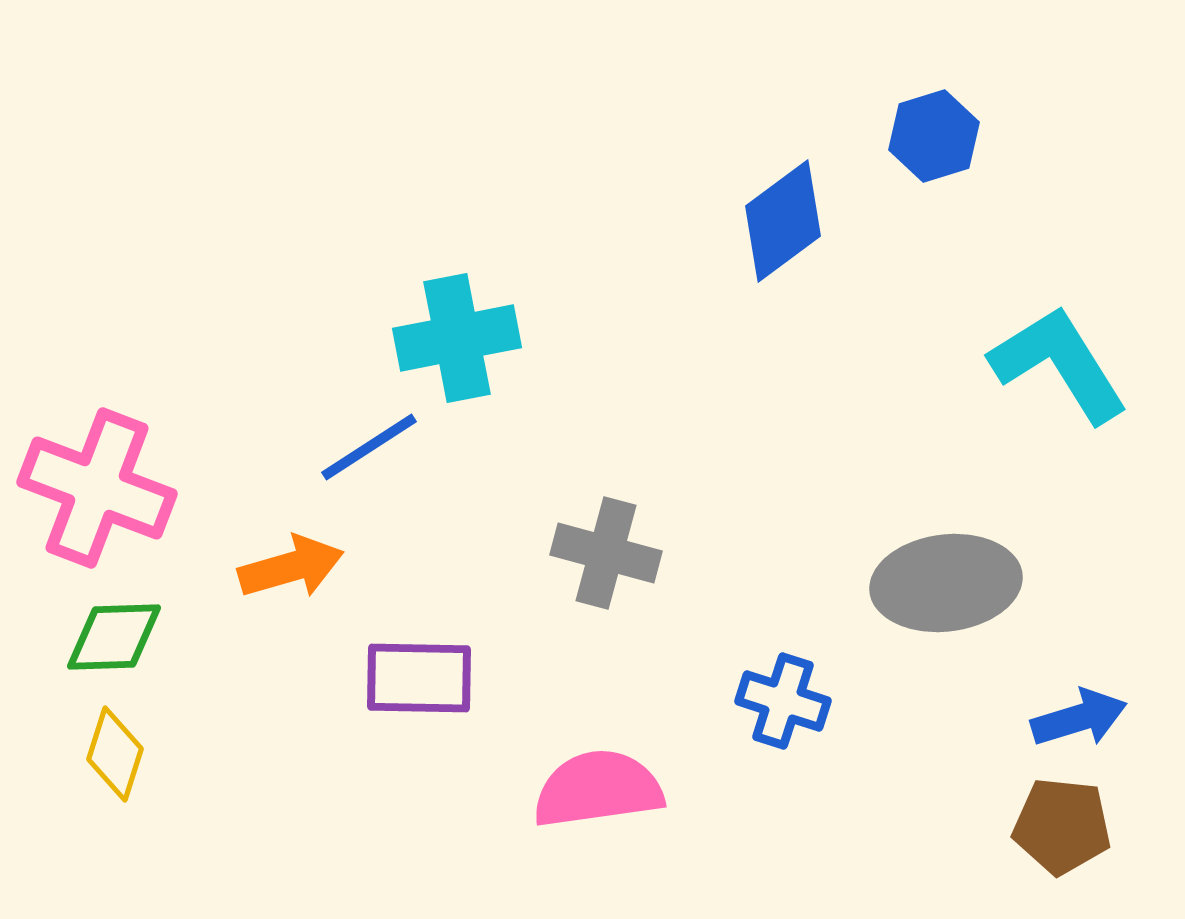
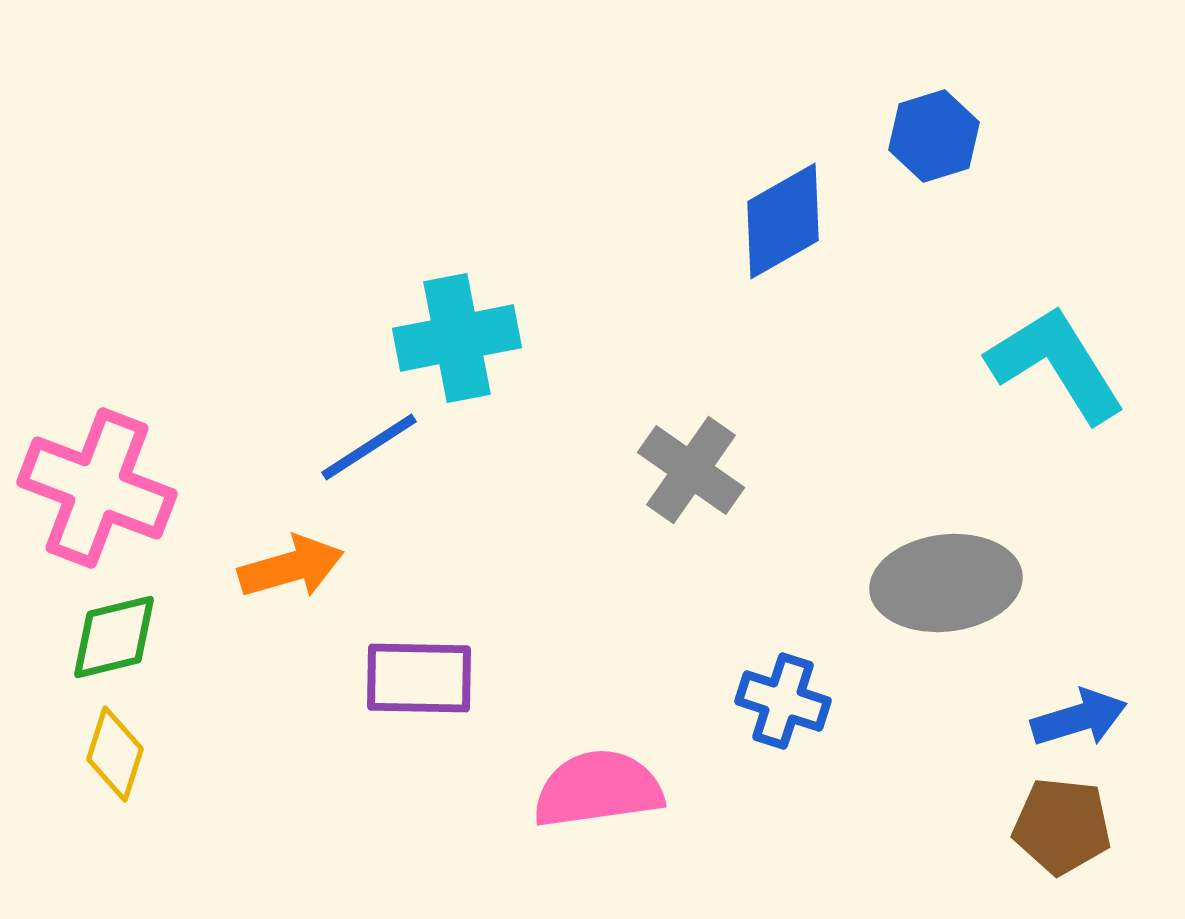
blue diamond: rotated 7 degrees clockwise
cyan L-shape: moved 3 px left
gray cross: moved 85 px right, 83 px up; rotated 20 degrees clockwise
green diamond: rotated 12 degrees counterclockwise
